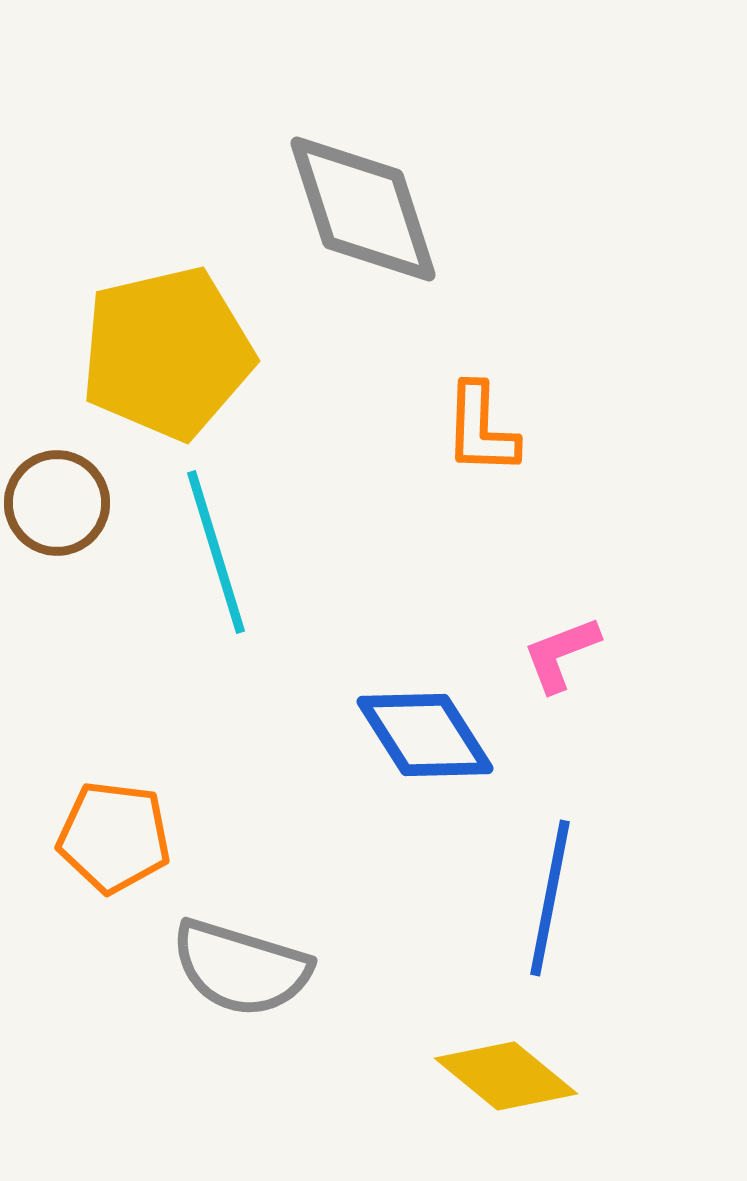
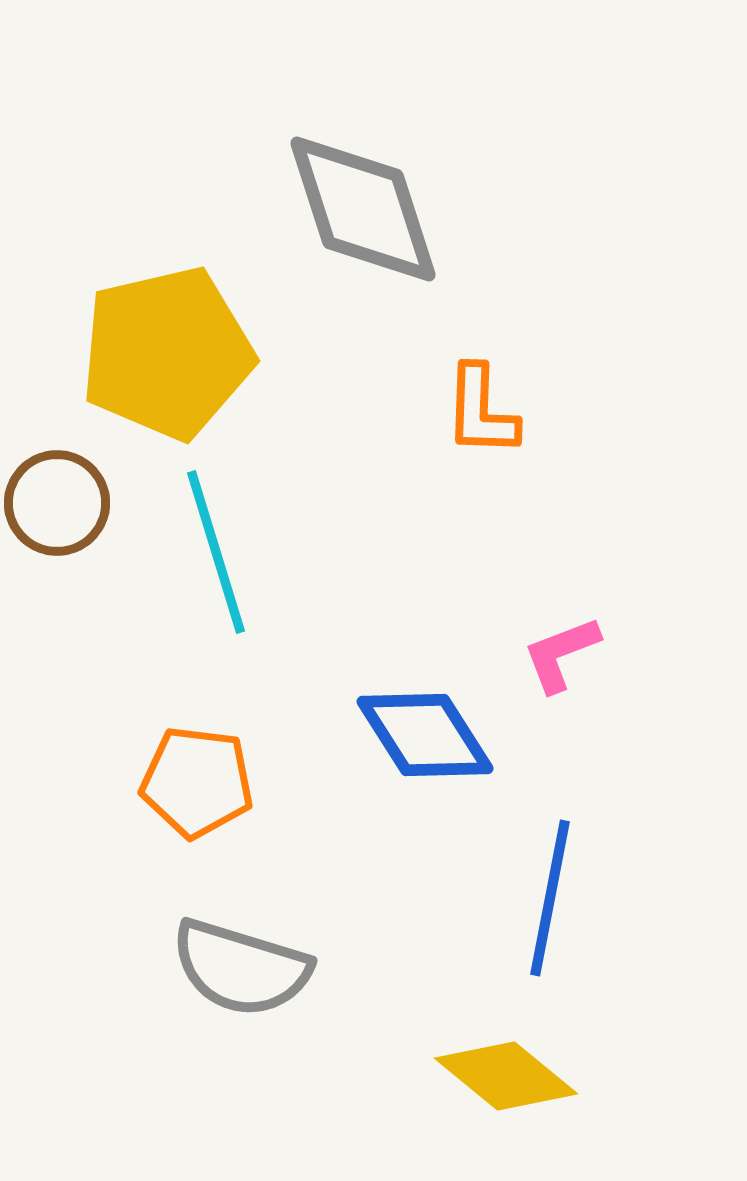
orange L-shape: moved 18 px up
orange pentagon: moved 83 px right, 55 px up
